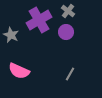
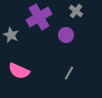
gray cross: moved 8 px right
purple cross: moved 3 px up
purple circle: moved 3 px down
gray line: moved 1 px left, 1 px up
